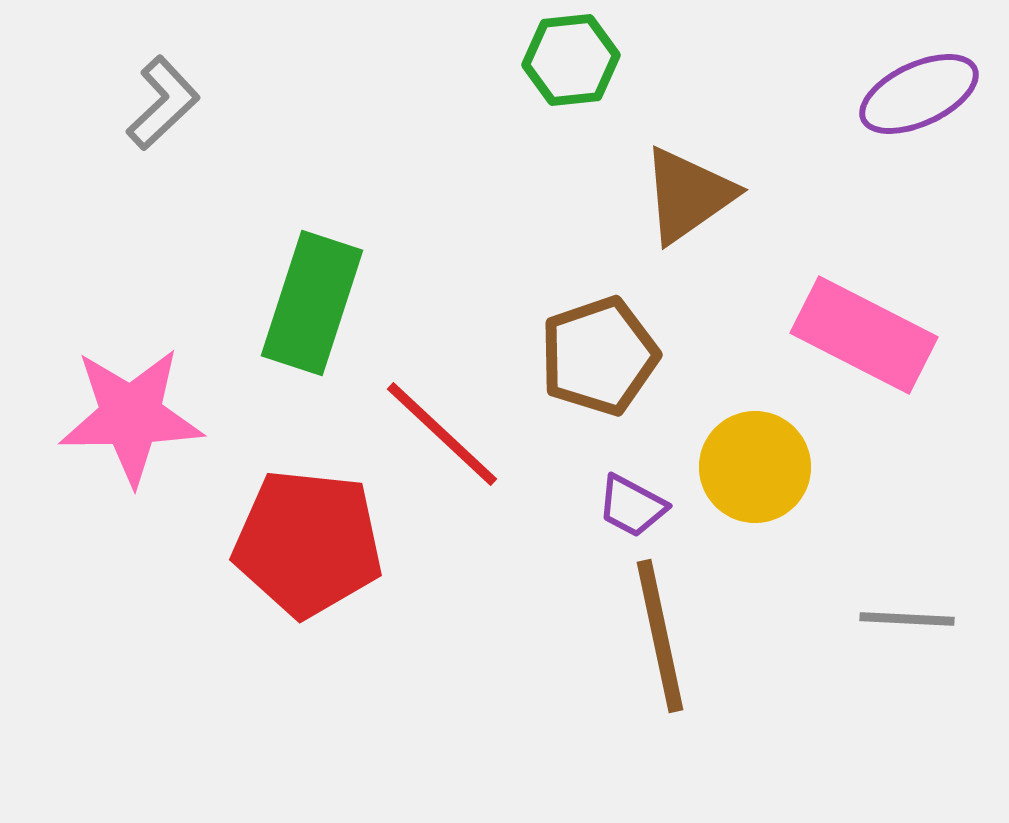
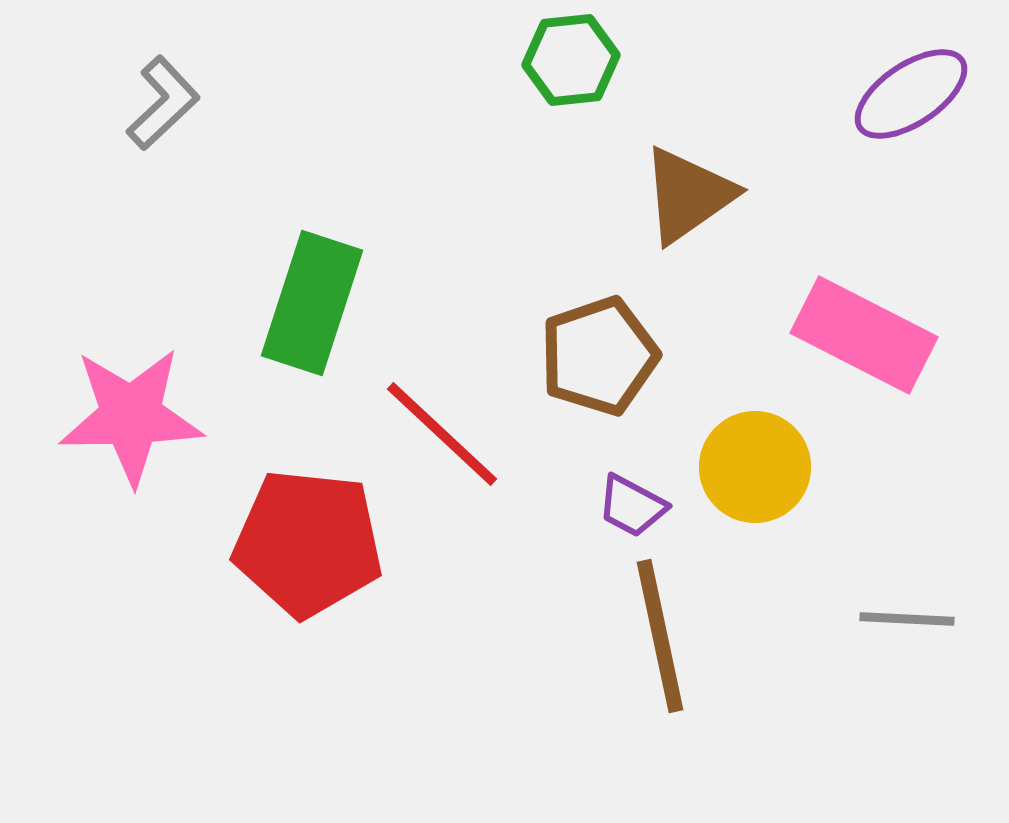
purple ellipse: moved 8 px left; rotated 9 degrees counterclockwise
